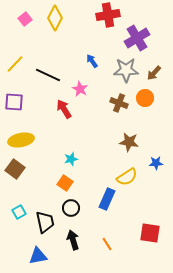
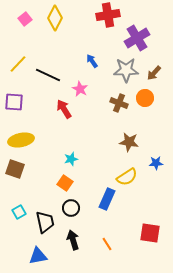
yellow line: moved 3 px right
brown square: rotated 18 degrees counterclockwise
